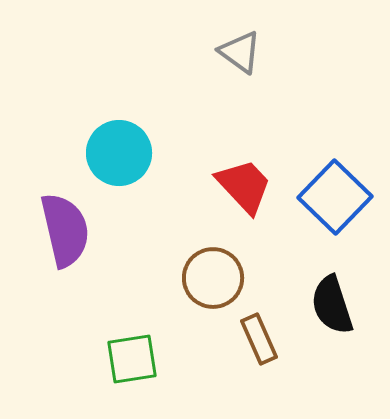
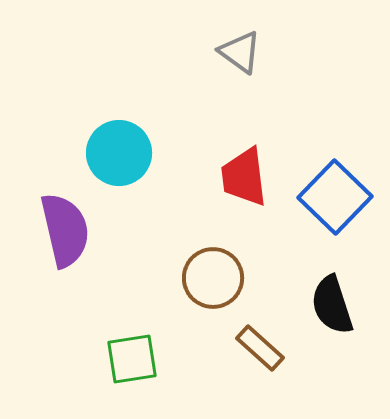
red trapezoid: moved 9 px up; rotated 144 degrees counterclockwise
brown rectangle: moved 1 px right, 9 px down; rotated 24 degrees counterclockwise
